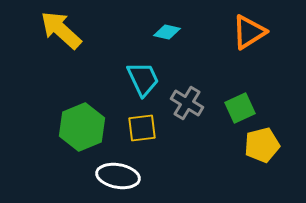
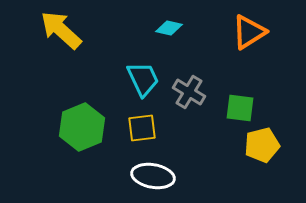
cyan diamond: moved 2 px right, 4 px up
gray cross: moved 2 px right, 11 px up
green square: rotated 32 degrees clockwise
white ellipse: moved 35 px right
